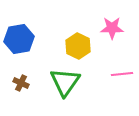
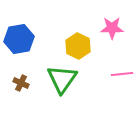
green triangle: moved 3 px left, 3 px up
